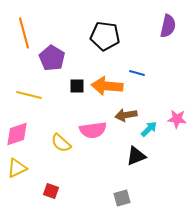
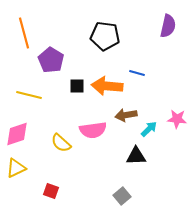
purple pentagon: moved 1 px left, 2 px down
black triangle: rotated 20 degrees clockwise
yellow triangle: moved 1 px left
gray square: moved 2 px up; rotated 24 degrees counterclockwise
